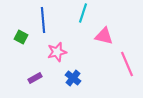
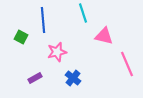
cyan line: rotated 36 degrees counterclockwise
